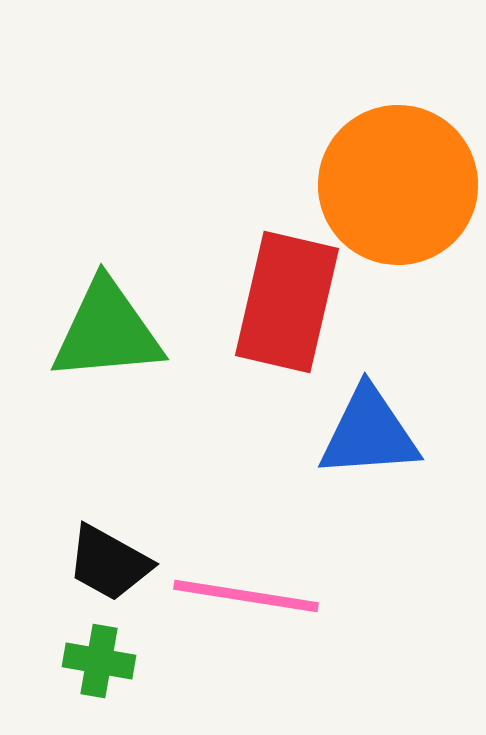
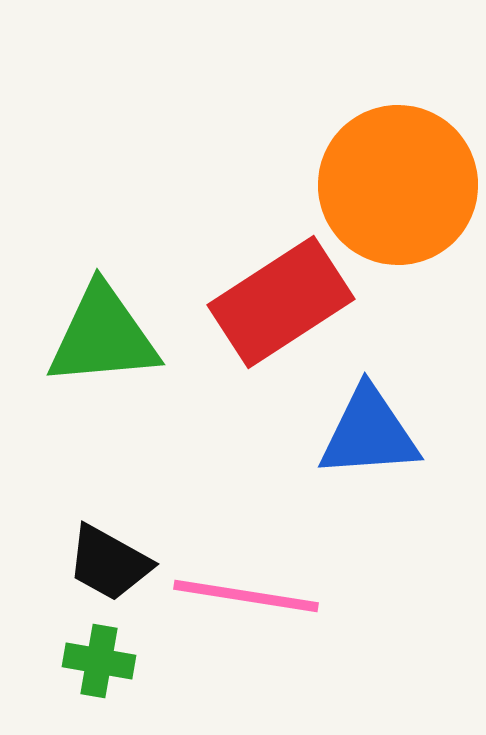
red rectangle: moved 6 px left; rotated 44 degrees clockwise
green triangle: moved 4 px left, 5 px down
